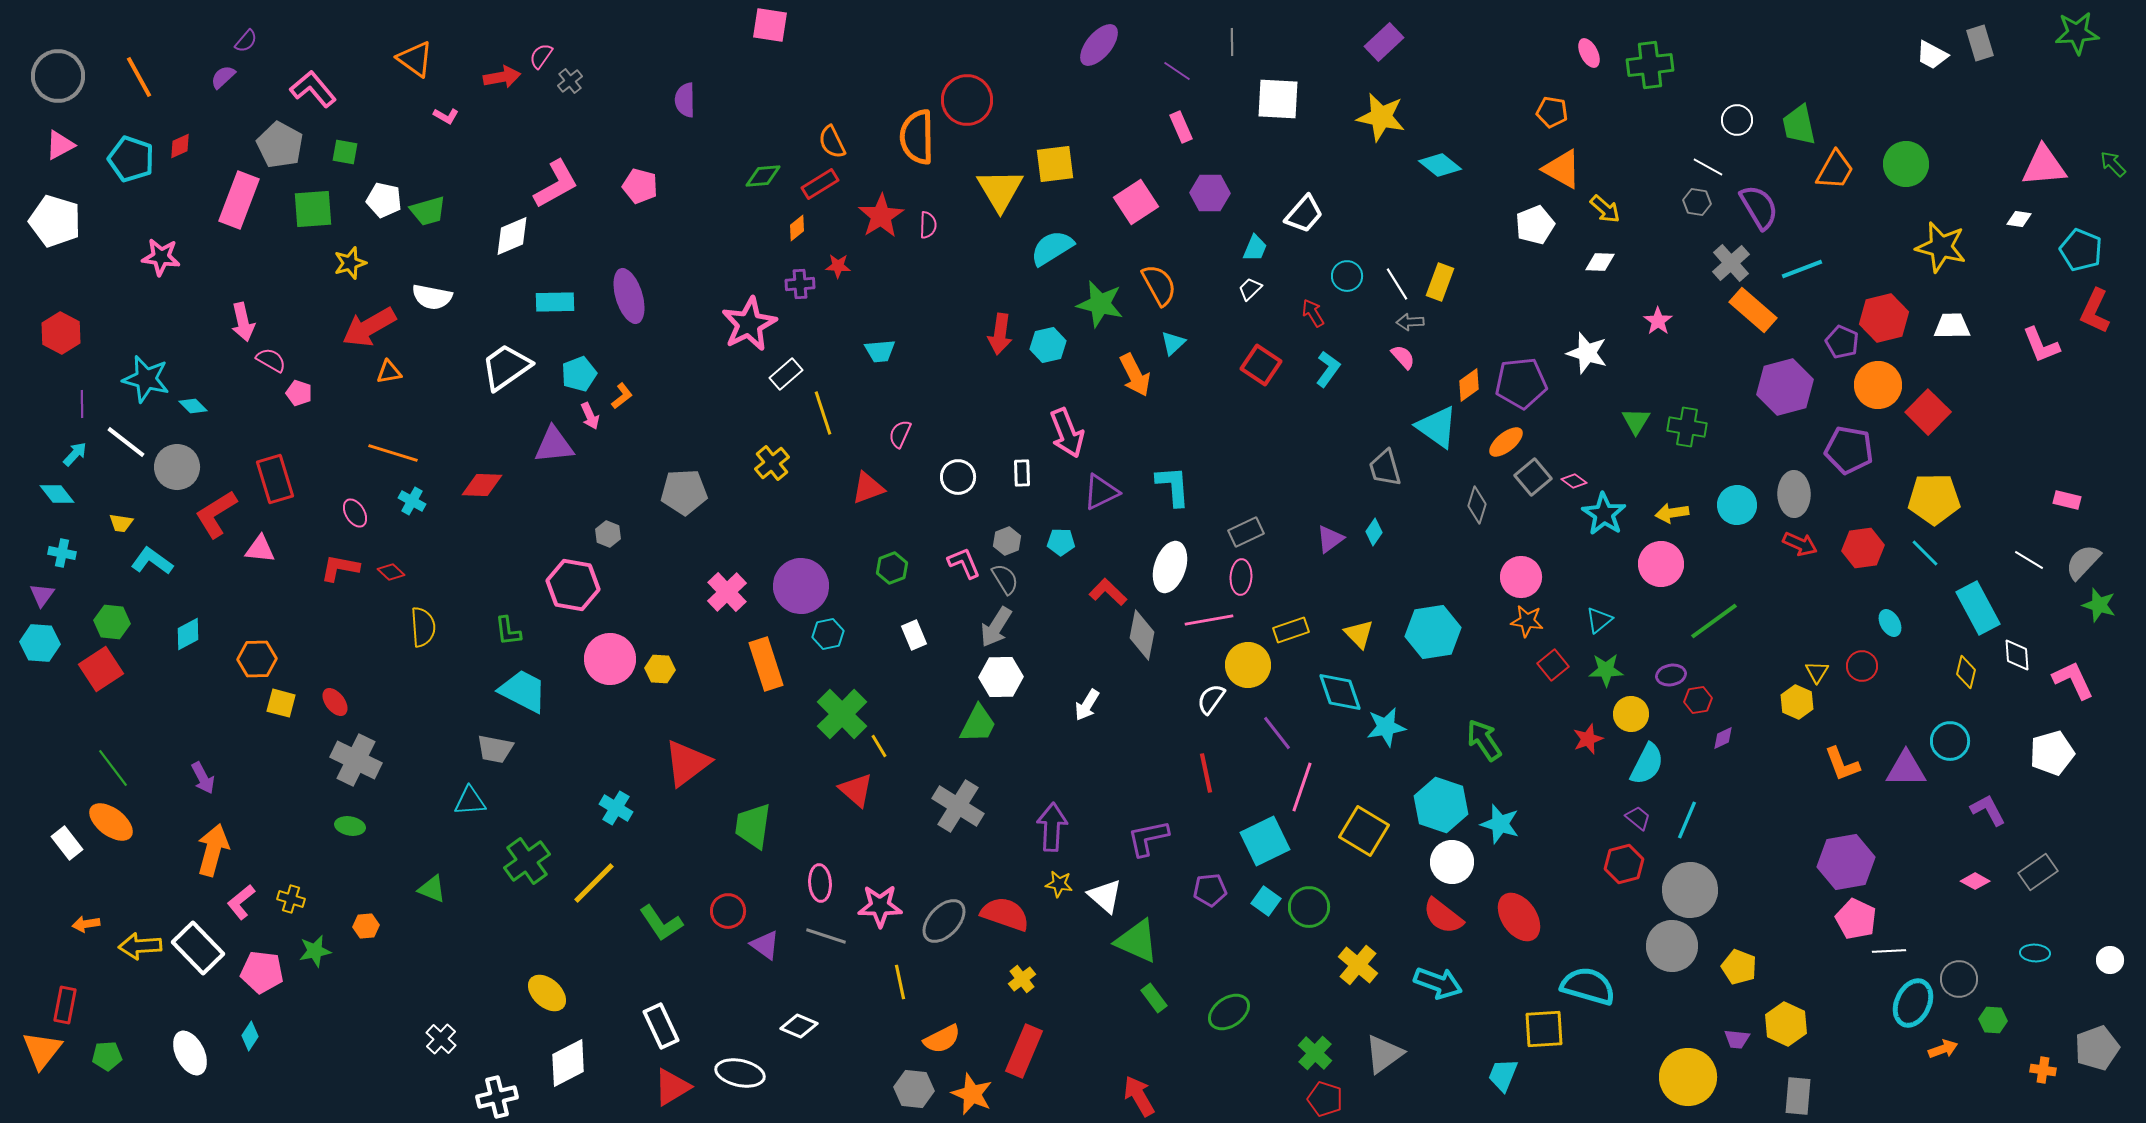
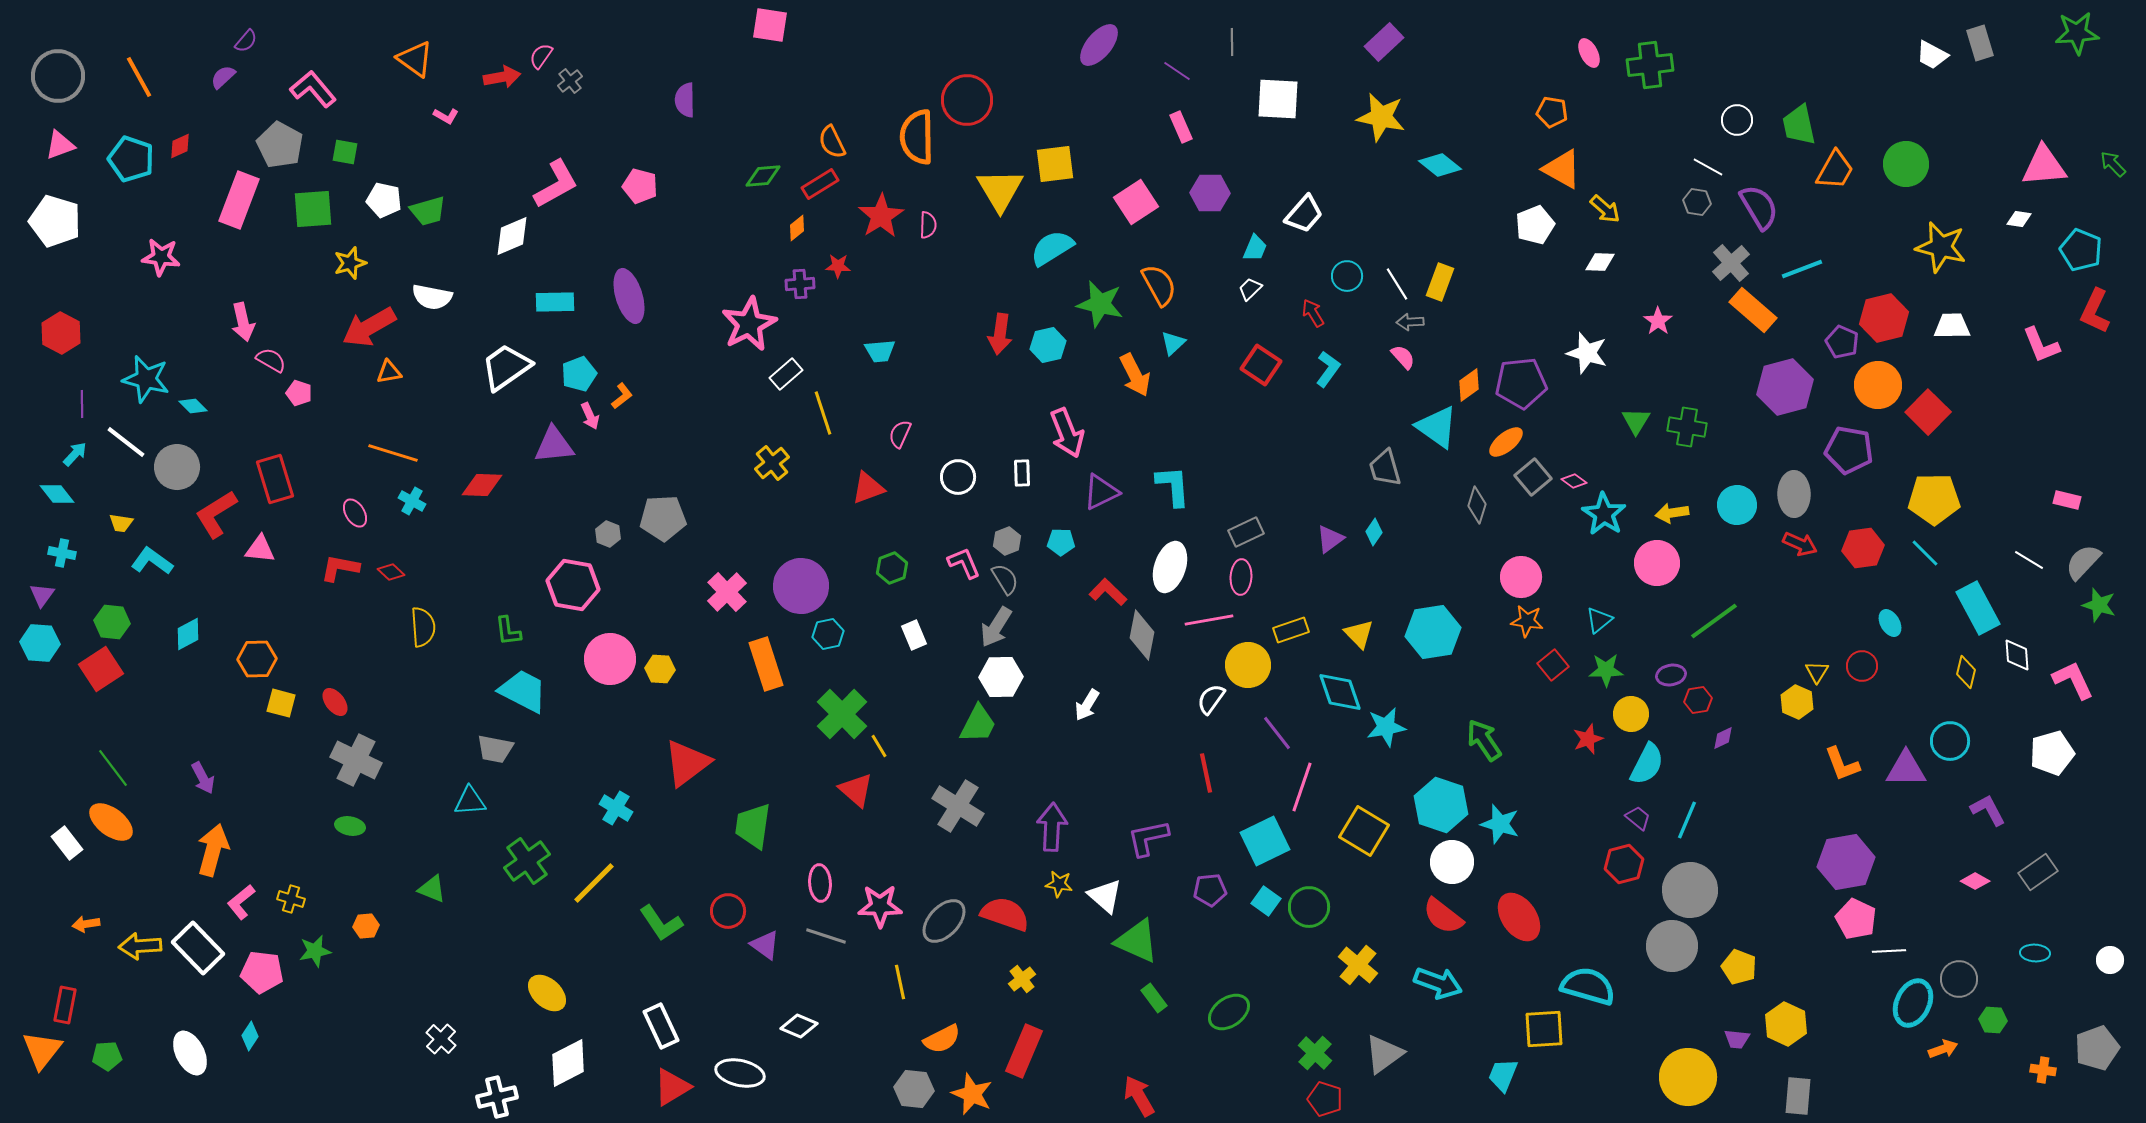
pink triangle at (60, 145): rotated 8 degrees clockwise
gray pentagon at (684, 492): moved 21 px left, 26 px down
pink circle at (1661, 564): moved 4 px left, 1 px up
